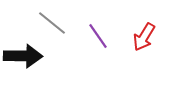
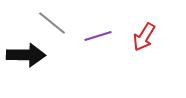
purple line: rotated 72 degrees counterclockwise
black arrow: moved 3 px right, 1 px up
